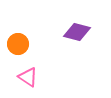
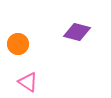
pink triangle: moved 5 px down
